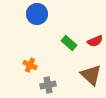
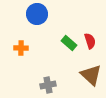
red semicircle: moved 5 px left; rotated 84 degrees counterclockwise
orange cross: moved 9 px left, 17 px up; rotated 24 degrees counterclockwise
